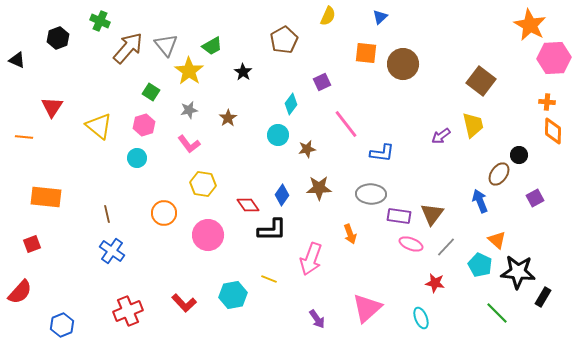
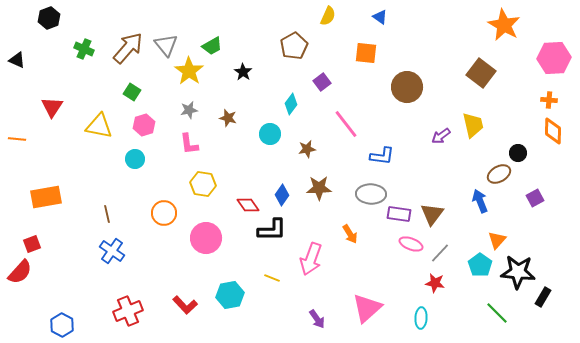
blue triangle at (380, 17): rotated 42 degrees counterclockwise
green cross at (100, 21): moved 16 px left, 28 px down
orange star at (530, 25): moved 26 px left
black hexagon at (58, 38): moved 9 px left, 20 px up
brown pentagon at (284, 40): moved 10 px right, 6 px down
brown circle at (403, 64): moved 4 px right, 23 px down
brown square at (481, 81): moved 8 px up
purple square at (322, 82): rotated 12 degrees counterclockwise
green square at (151, 92): moved 19 px left
orange cross at (547, 102): moved 2 px right, 2 px up
brown star at (228, 118): rotated 24 degrees counterclockwise
yellow triangle at (99, 126): rotated 28 degrees counterclockwise
cyan circle at (278, 135): moved 8 px left, 1 px up
orange line at (24, 137): moved 7 px left, 2 px down
pink L-shape at (189, 144): rotated 30 degrees clockwise
blue L-shape at (382, 153): moved 3 px down
black circle at (519, 155): moved 1 px left, 2 px up
cyan circle at (137, 158): moved 2 px left, 1 px down
brown ellipse at (499, 174): rotated 25 degrees clockwise
orange rectangle at (46, 197): rotated 16 degrees counterclockwise
purple rectangle at (399, 216): moved 2 px up
orange arrow at (350, 234): rotated 12 degrees counterclockwise
pink circle at (208, 235): moved 2 px left, 3 px down
orange triangle at (497, 240): rotated 30 degrees clockwise
gray line at (446, 247): moved 6 px left, 6 px down
cyan pentagon at (480, 265): rotated 10 degrees clockwise
yellow line at (269, 279): moved 3 px right, 1 px up
red semicircle at (20, 292): moved 20 px up
cyan hexagon at (233, 295): moved 3 px left
red L-shape at (184, 303): moved 1 px right, 2 px down
cyan ellipse at (421, 318): rotated 25 degrees clockwise
blue hexagon at (62, 325): rotated 10 degrees counterclockwise
